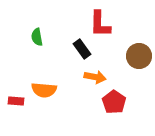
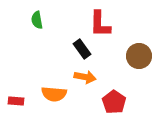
green semicircle: moved 17 px up
orange arrow: moved 10 px left
orange semicircle: moved 10 px right, 4 px down
